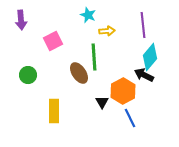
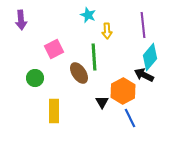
yellow arrow: rotated 91 degrees clockwise
pink square: moved 1 px right, 8 px down
green circle: moved 7 px right, 3 px down
